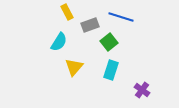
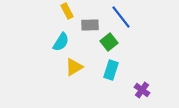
yellow rectangle: moved 1 px up
blue line: rotated 35 degrees clockwise
gray rectangle: rotated 18 degrees clockwise
cyan semicircle: moved 2 px right
yellow triangle: rotated 18 degrees clockwise
